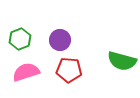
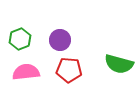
green semicircle: moved 3 px left, 3 px down
pink semicircle: rotated 12 degrees clockwise
